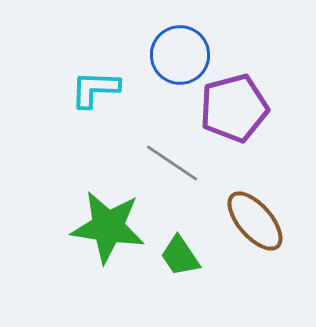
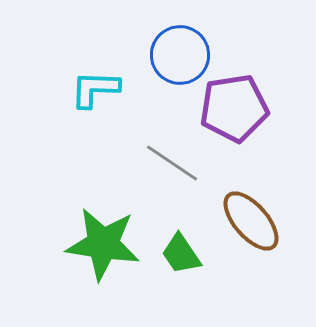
purple pentagon: rotated 6 degrees clockwise
brown ellipse: moved 4 px left
green star: moved 5 px left, 17 px down
green trapezoid: moved 1 px right, 2 px up
